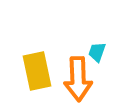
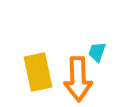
yellow rectangle: moved 1 px right, 1 px down
